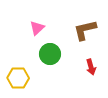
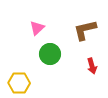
red arrow: moved 1 px right, 1 px up
yellow hexagon: moved 1 px right, 5 px down
